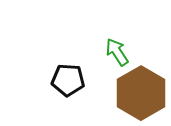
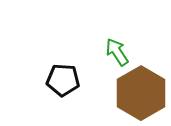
black pentagon: moved 5 px left
